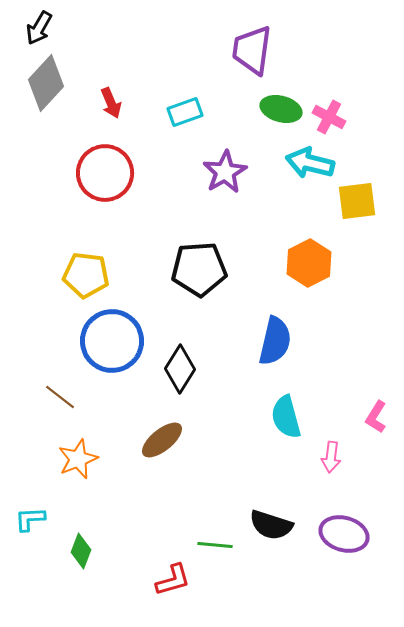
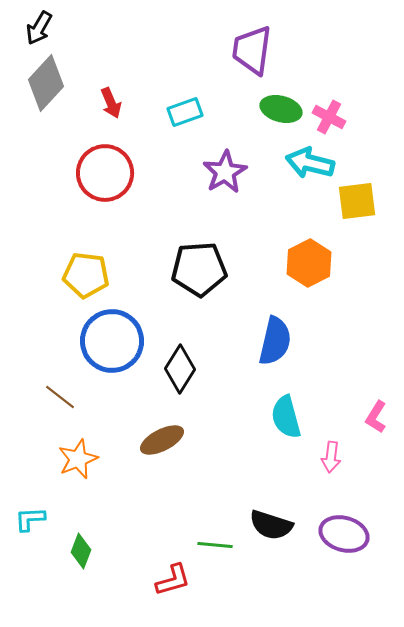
brown ellipse: rotated 12 degrees clockwise
